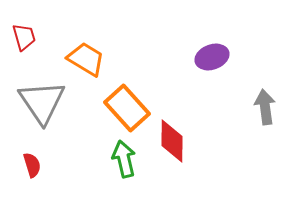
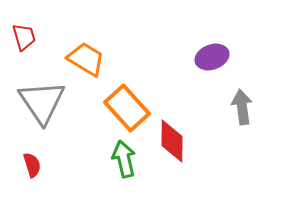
gray arrow: moved 23 px left
